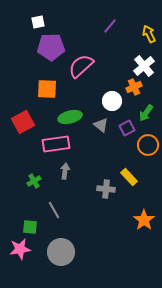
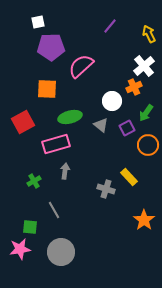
pink rectangle: rotated 8 degrees counterclockwise
gray cross: rotated 12 degrees clockwise
